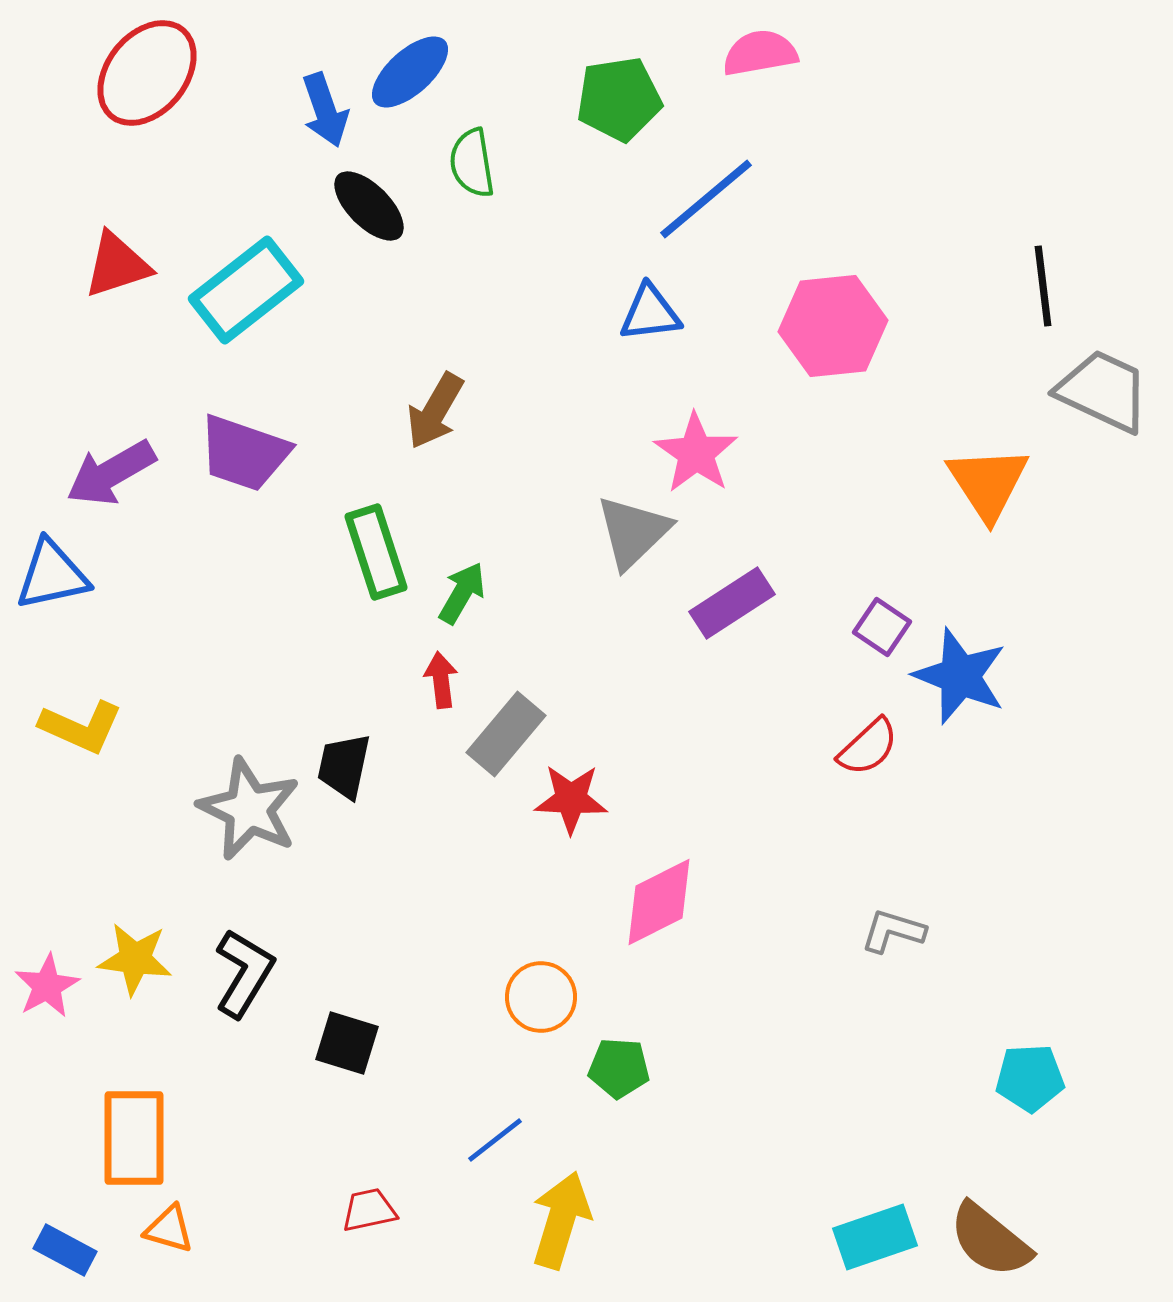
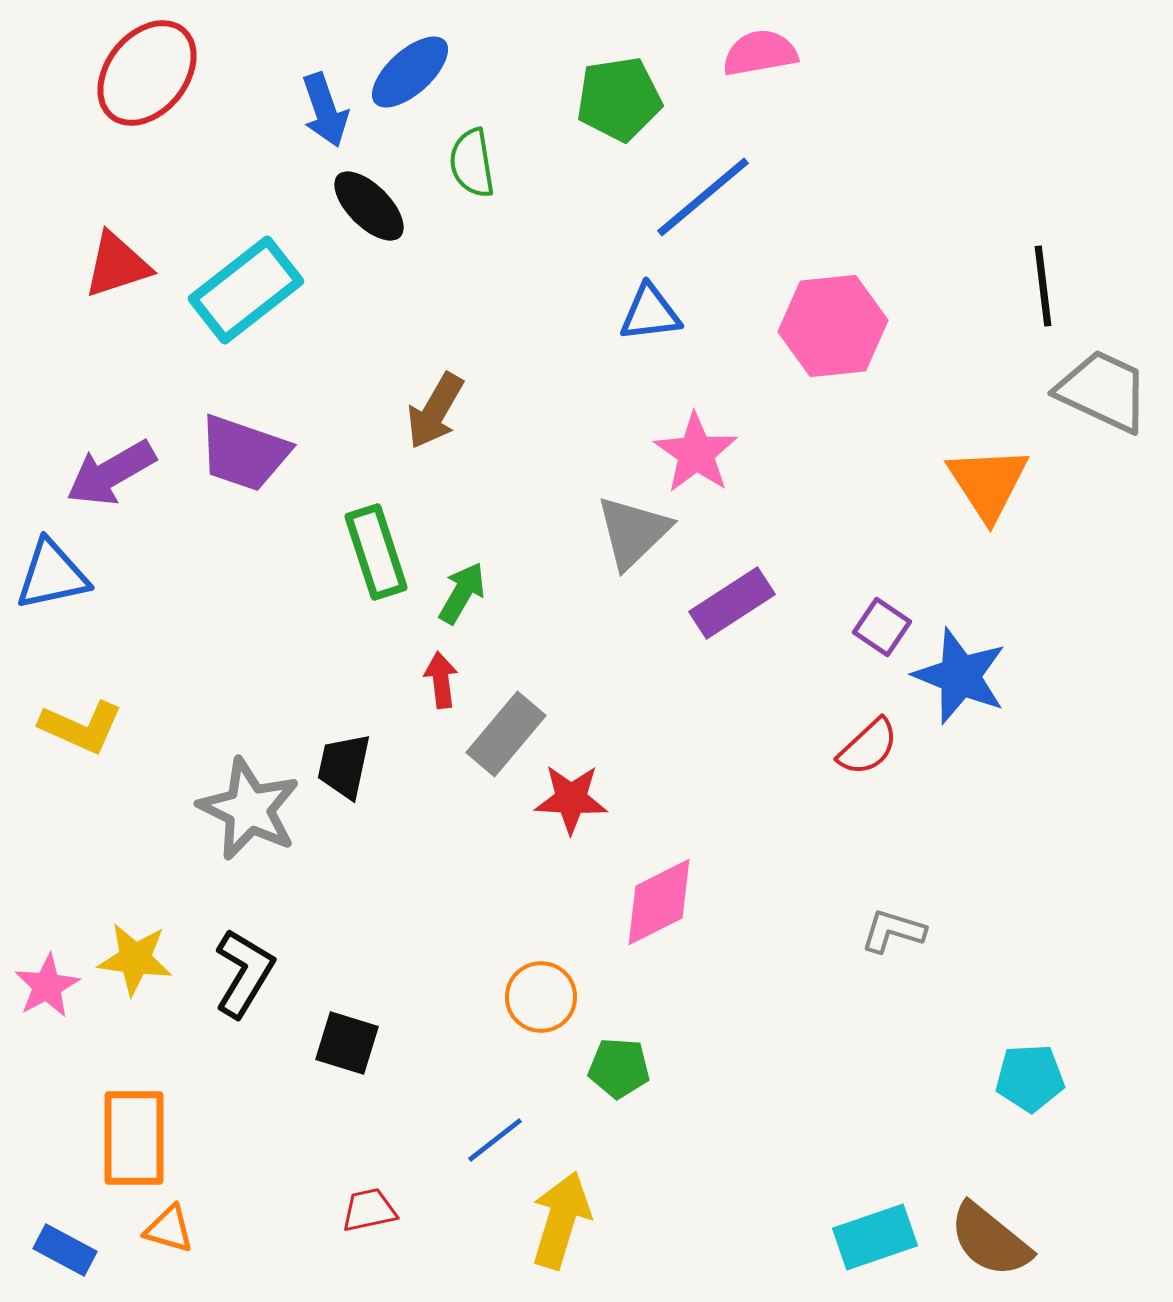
blue line at (706, 199): moved 3 px left, 2 px up
